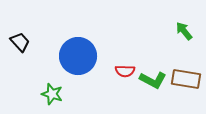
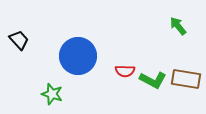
green arrow: moved 6 px left, 5 px up
black trapezoid: moved 1 px left, 2 px up
